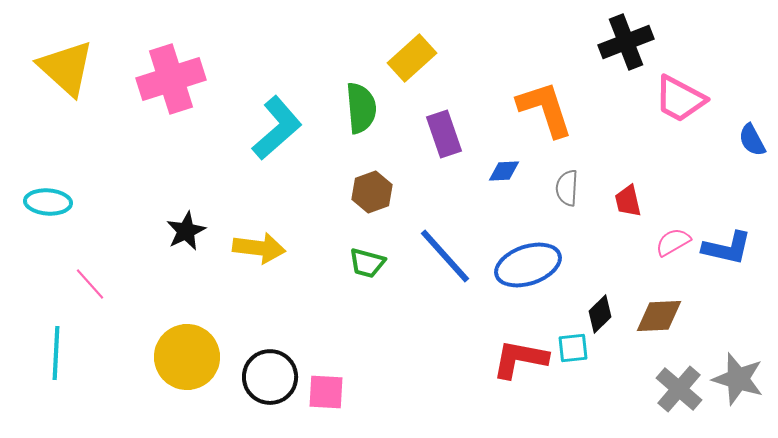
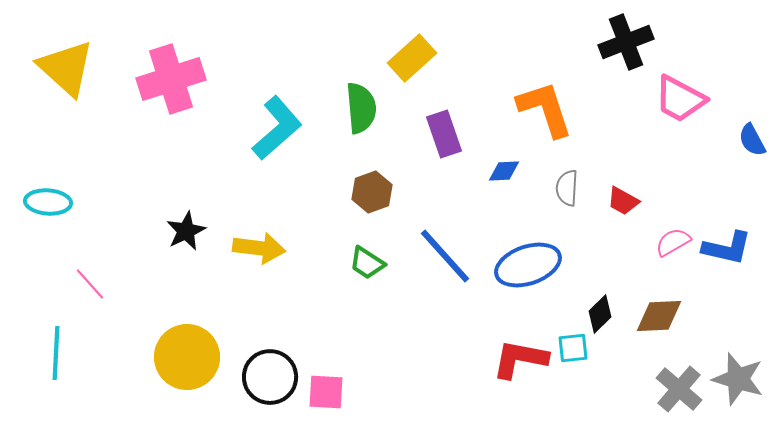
red trapezoid: moved 5 px left; rotated 48 degrees counterclockwise
green trapezoid: rotated 18 degrees clockwise
